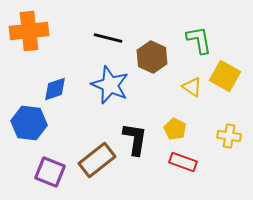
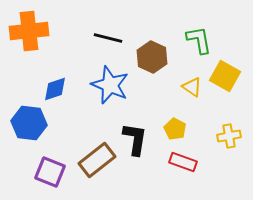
yellow cross: rotated 20 degrees counterclockwise
